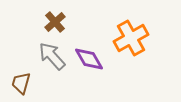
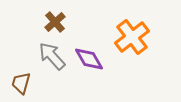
orange cross: moved 1 px right, 1 px up; rotated 8 degrees counterclockwise
